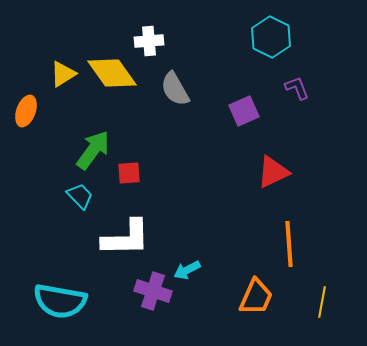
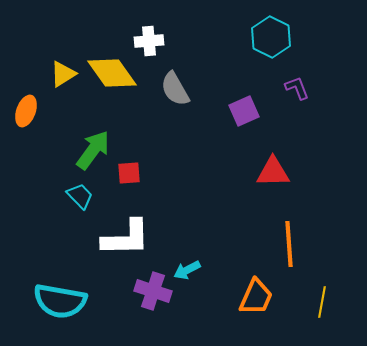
red triangle: rotated 24 degrees clockwise
